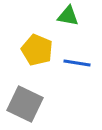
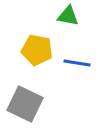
yellow pentagon: rotated 12 degrees counterclockwise
